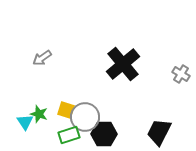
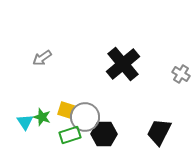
green star: moved 3 px right, 3 px down
green rectangle: moved 1 px right
